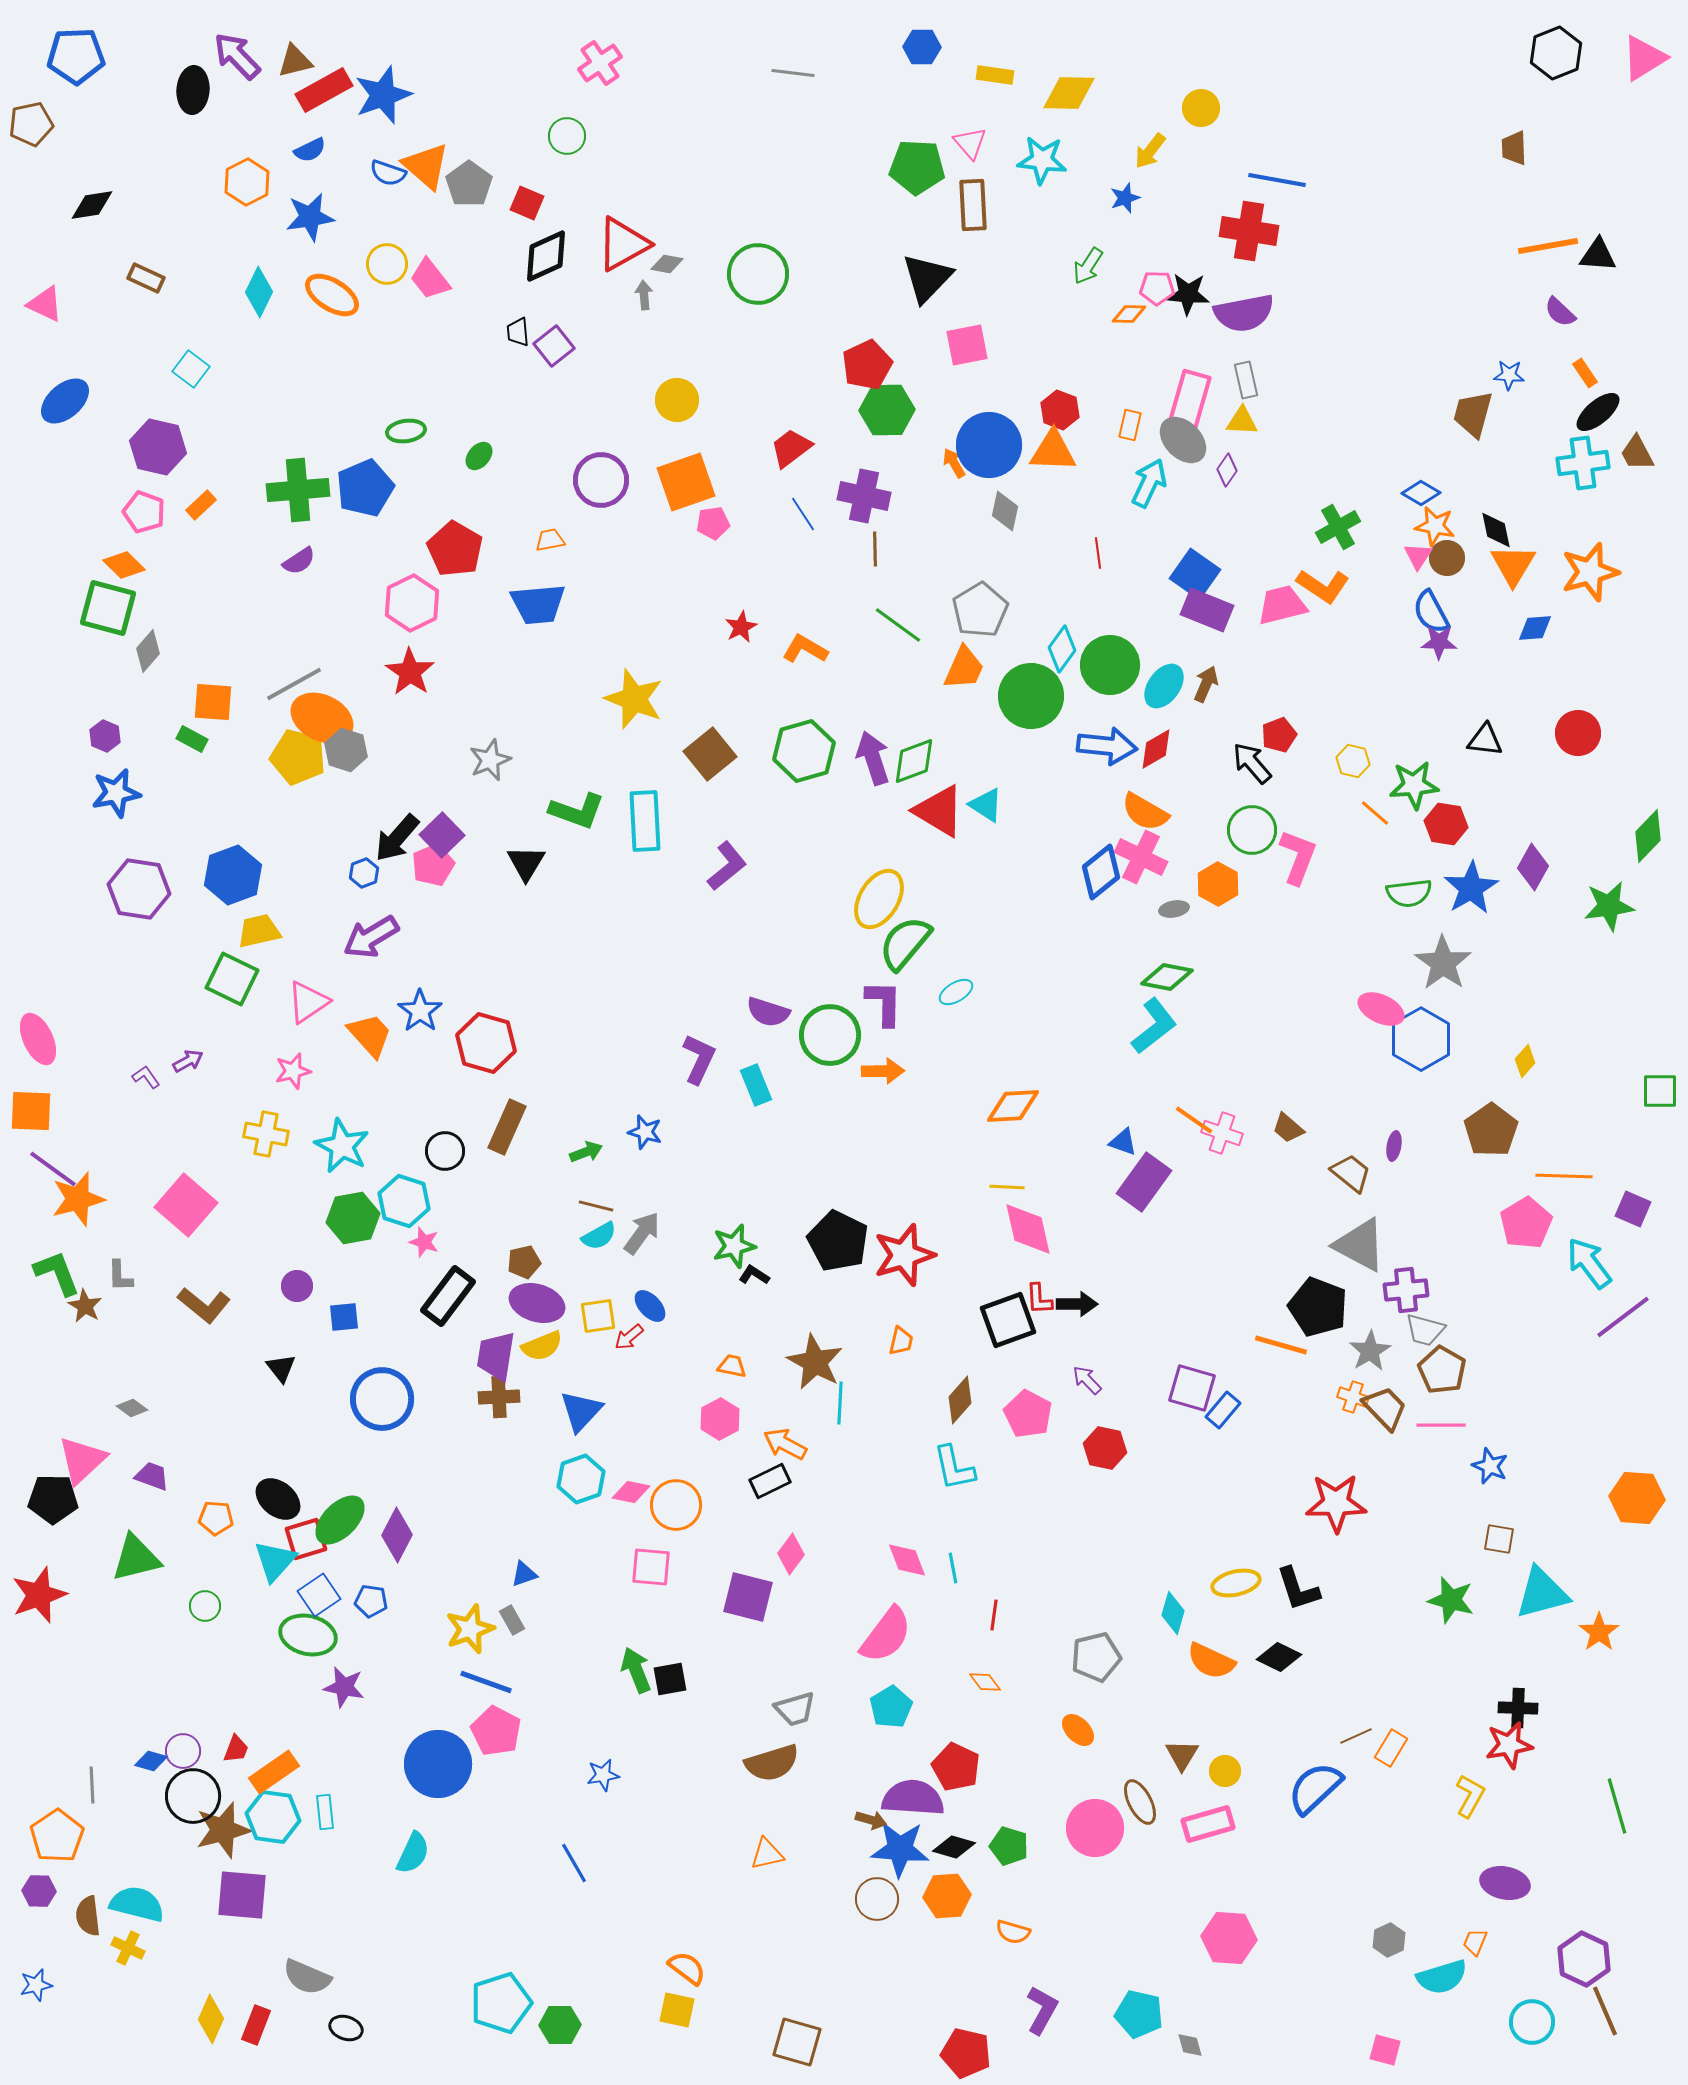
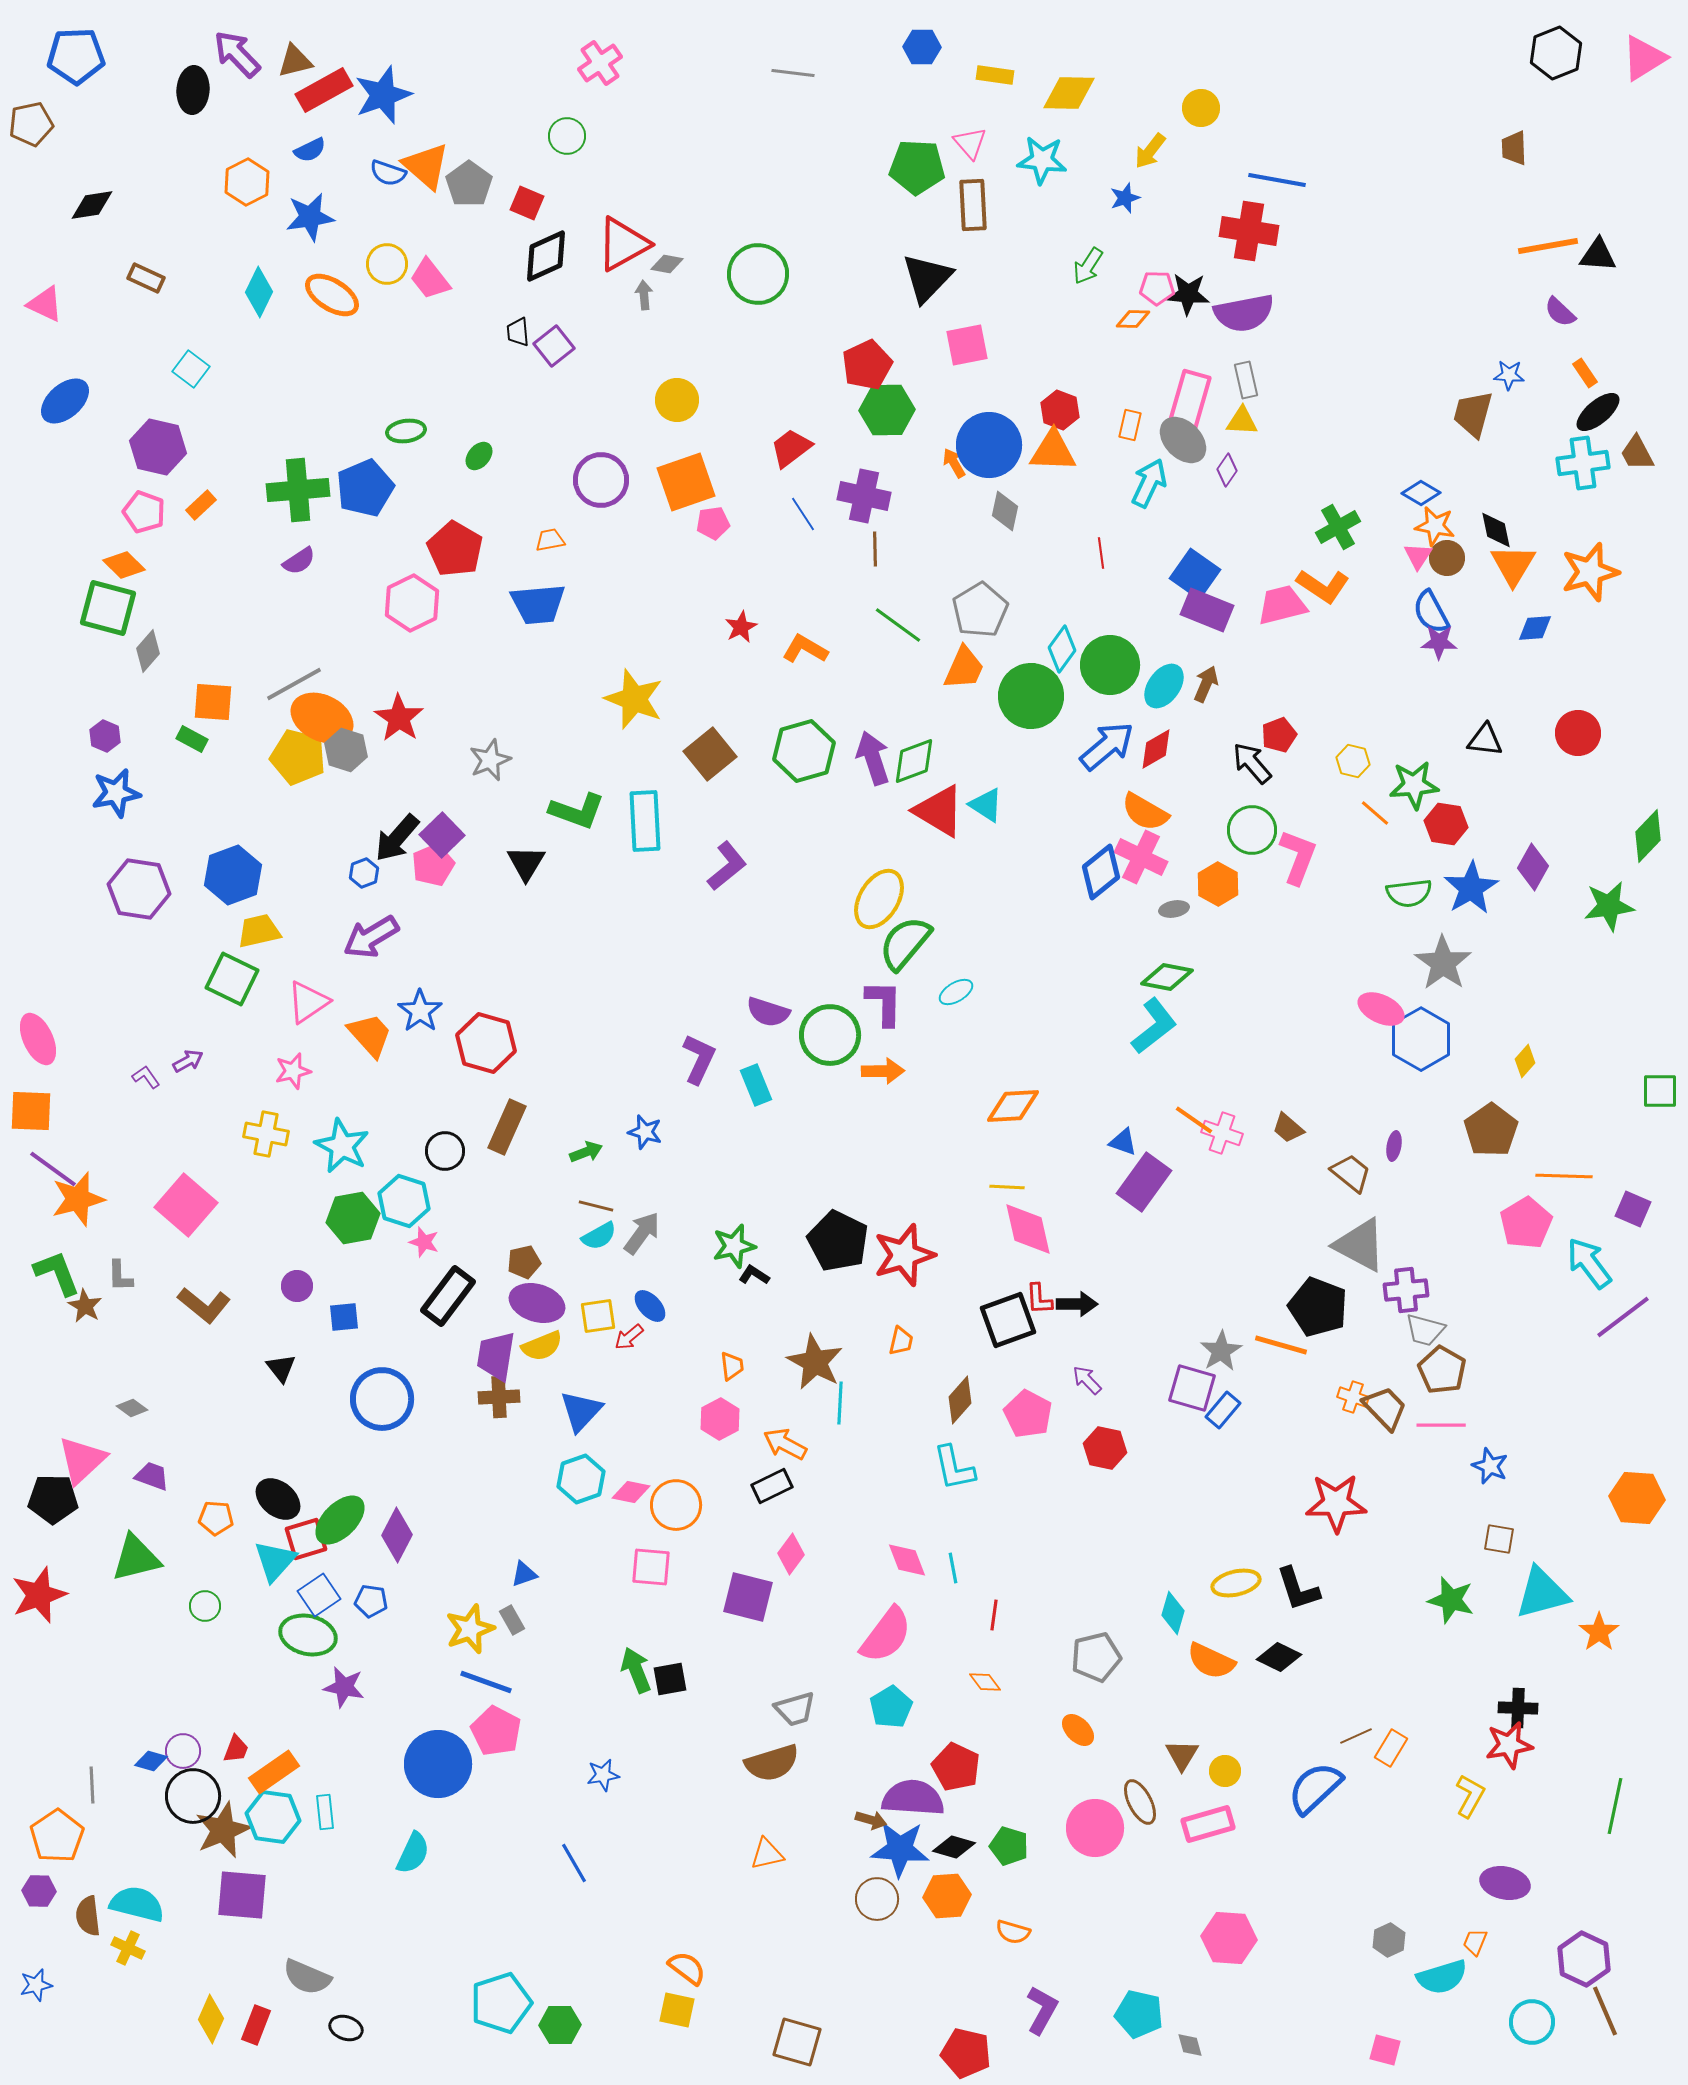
purple arrow at (237, 56): moved 2 px up
orange diamond at (1129, 314): moved 4 px right, 5 px down
red line at (1098, 553): moved 3 px right
red star at (410, 672): moved 11 px left, 46 px down
blue arrow at (1107, 746): rotated 46 degrees counterclockwise
gray star at (1370, 1351): moved 149 px left
orange trapezoid at (732, 1366): rotated 72 degrees clockwise
black rectangle at (770, 1481): moved 2 px right, 5 px down
green line at (1617, 1806): moved 2 px left; rotated 28 degrees clockwise
brown star at (223, 1830): rotated 8 degrees counterclockwise
